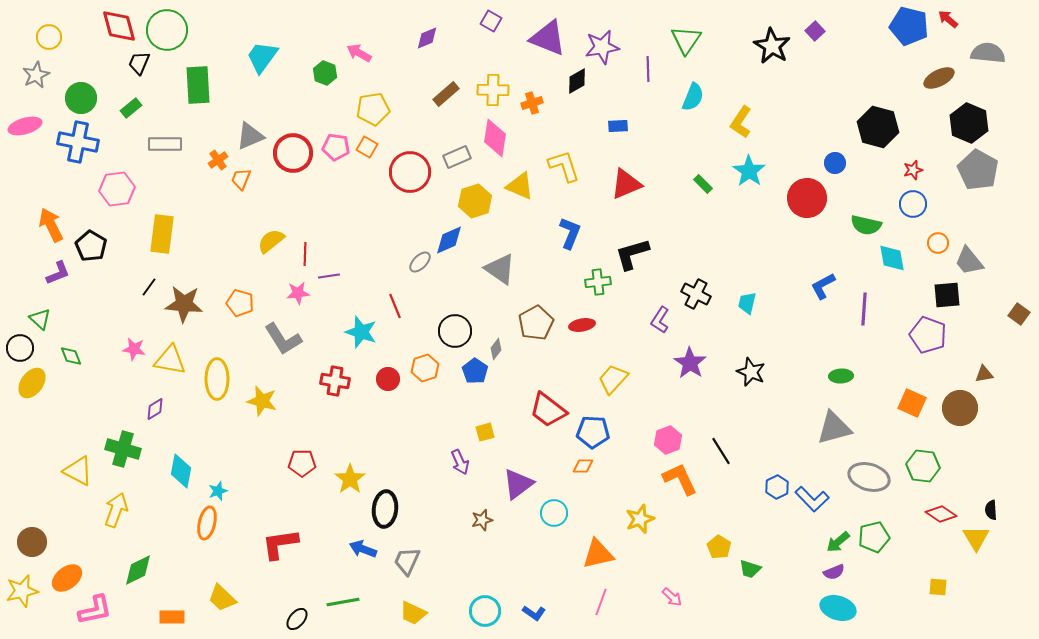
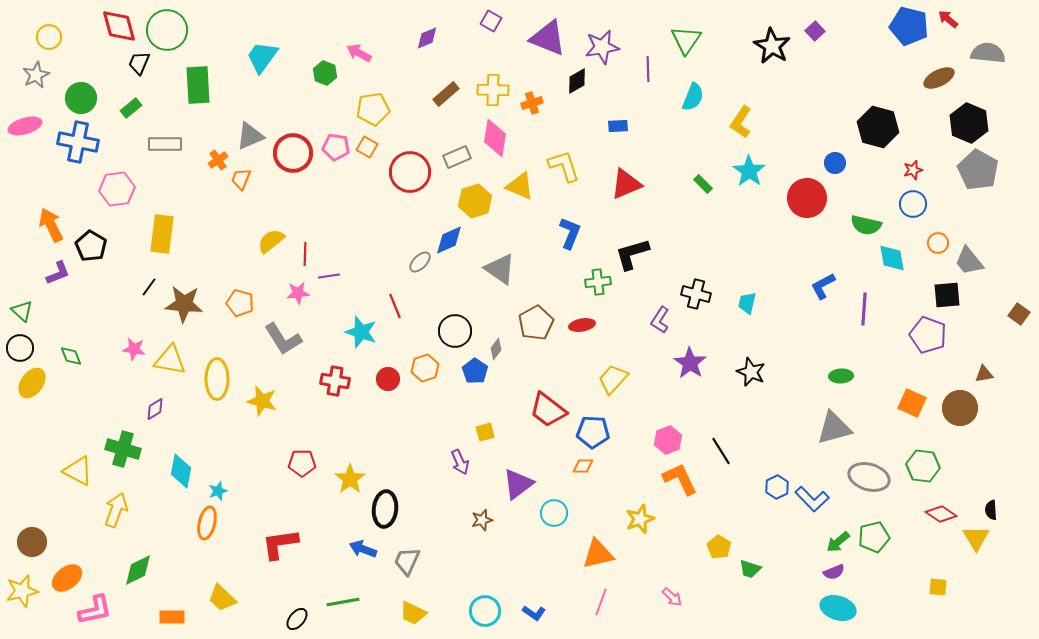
black cross at (696, 294): rotated 12 degrees counterclockwise
green triangle at (40, 319): moved 18 px left, 8 px up
